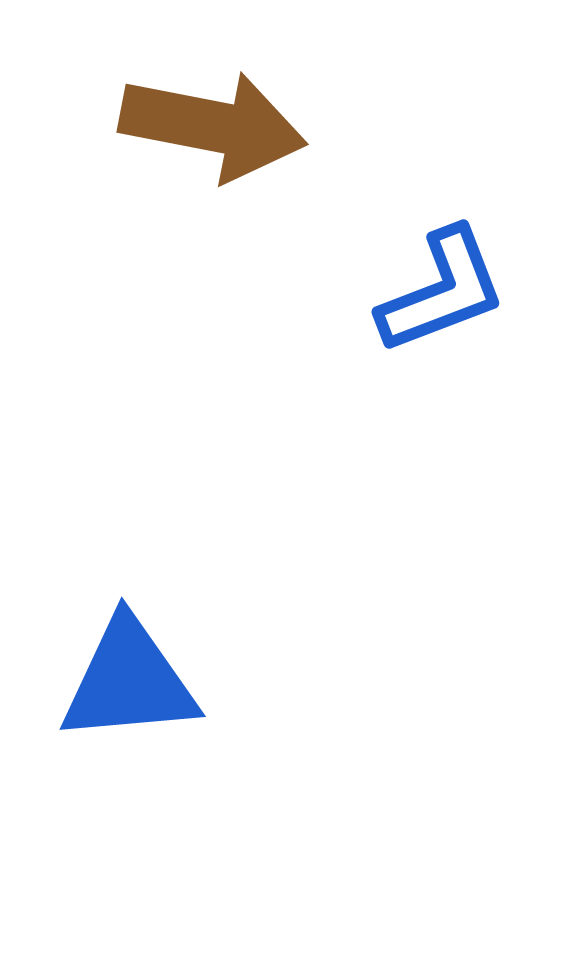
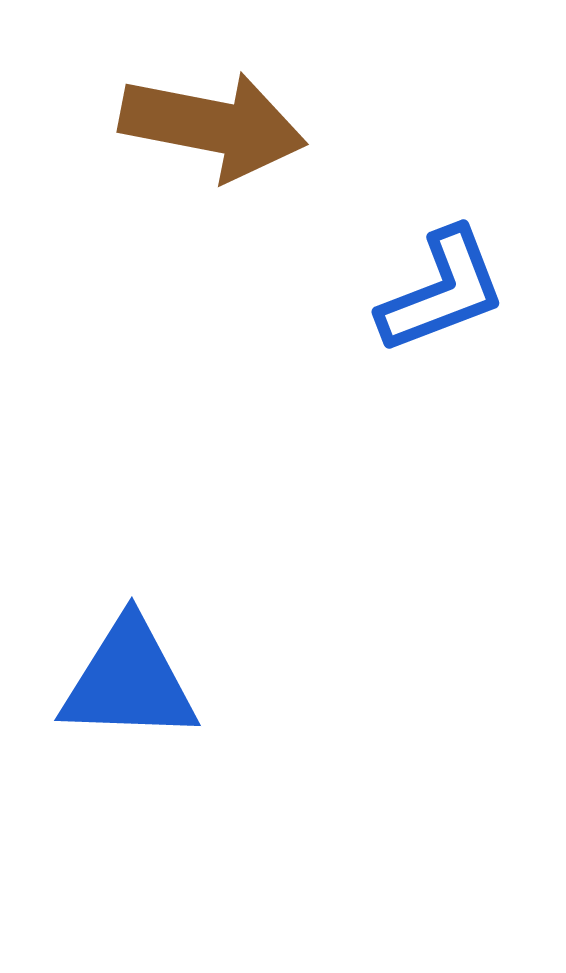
blue triangle: rotated 7 degrees clockwise
